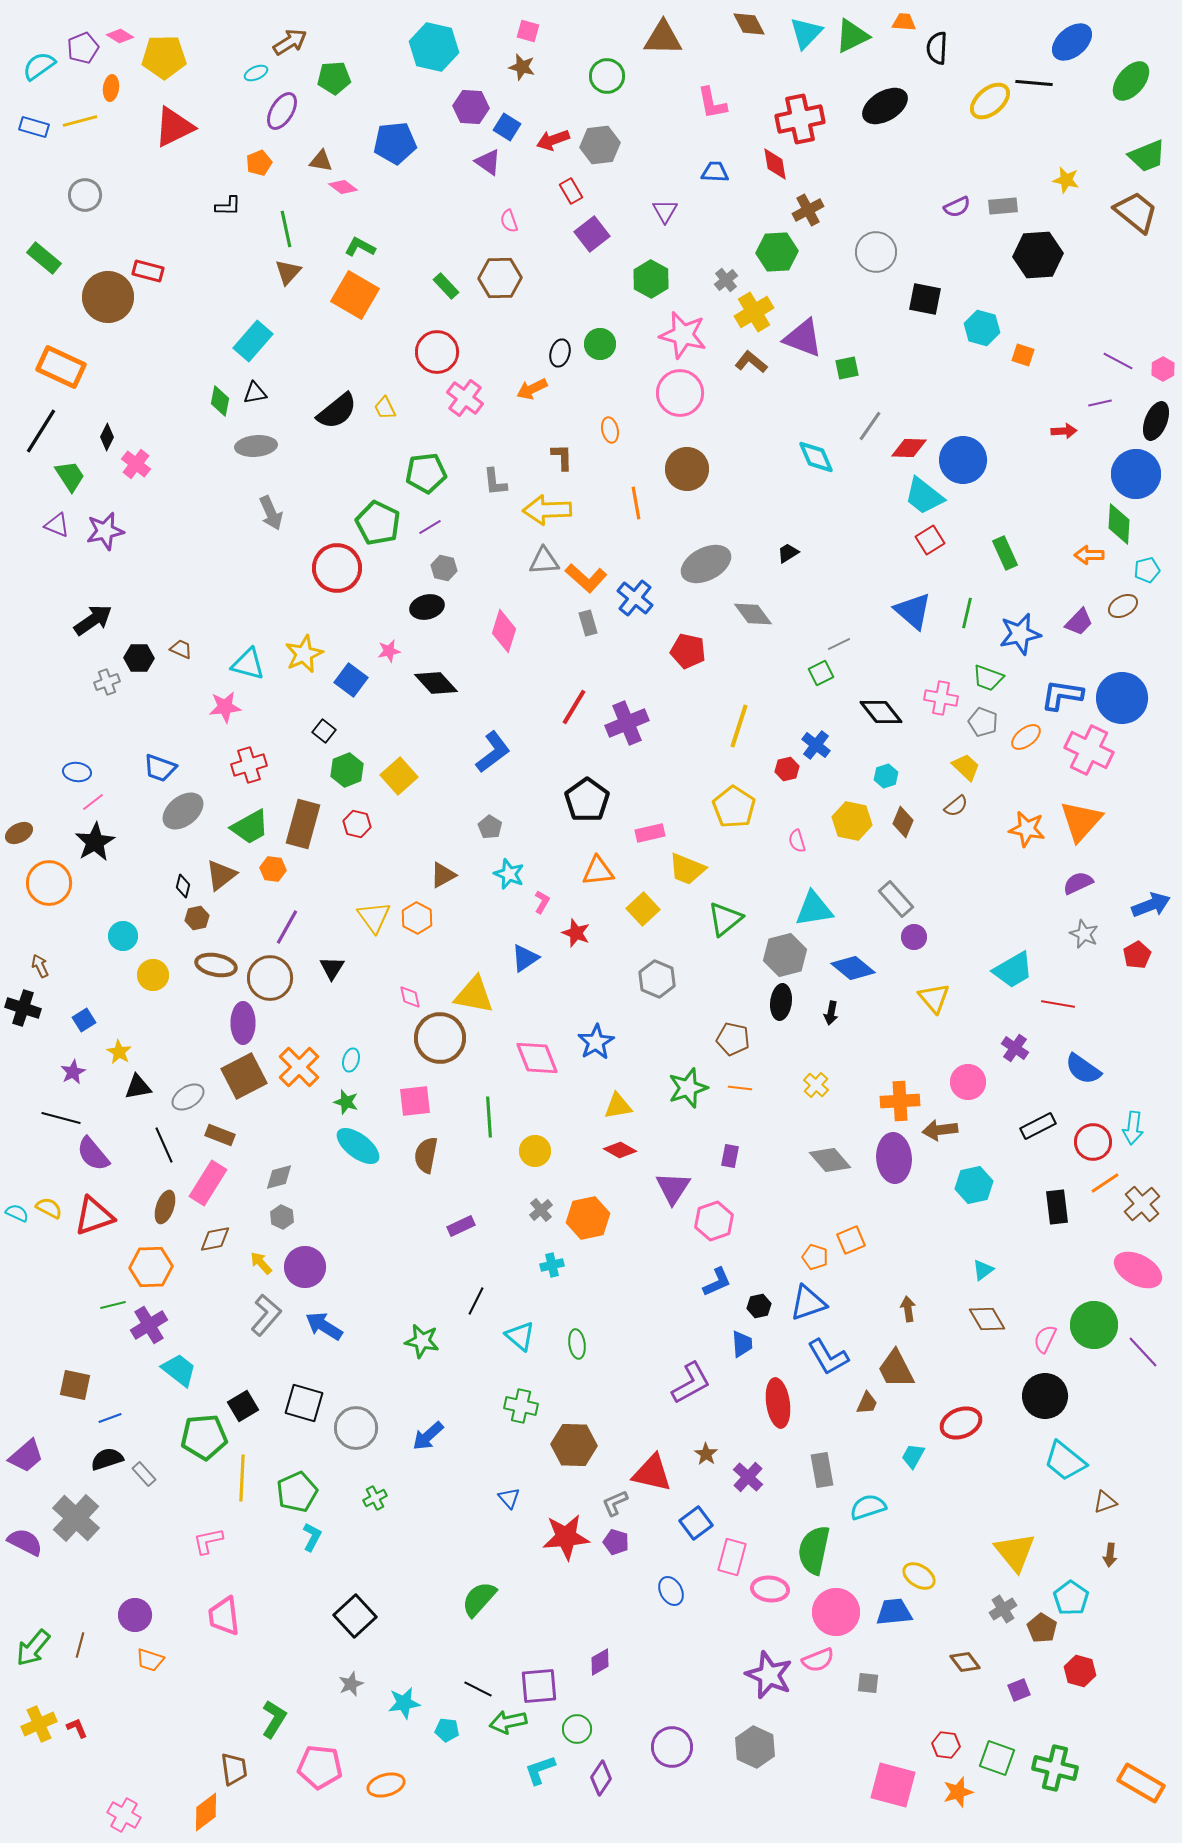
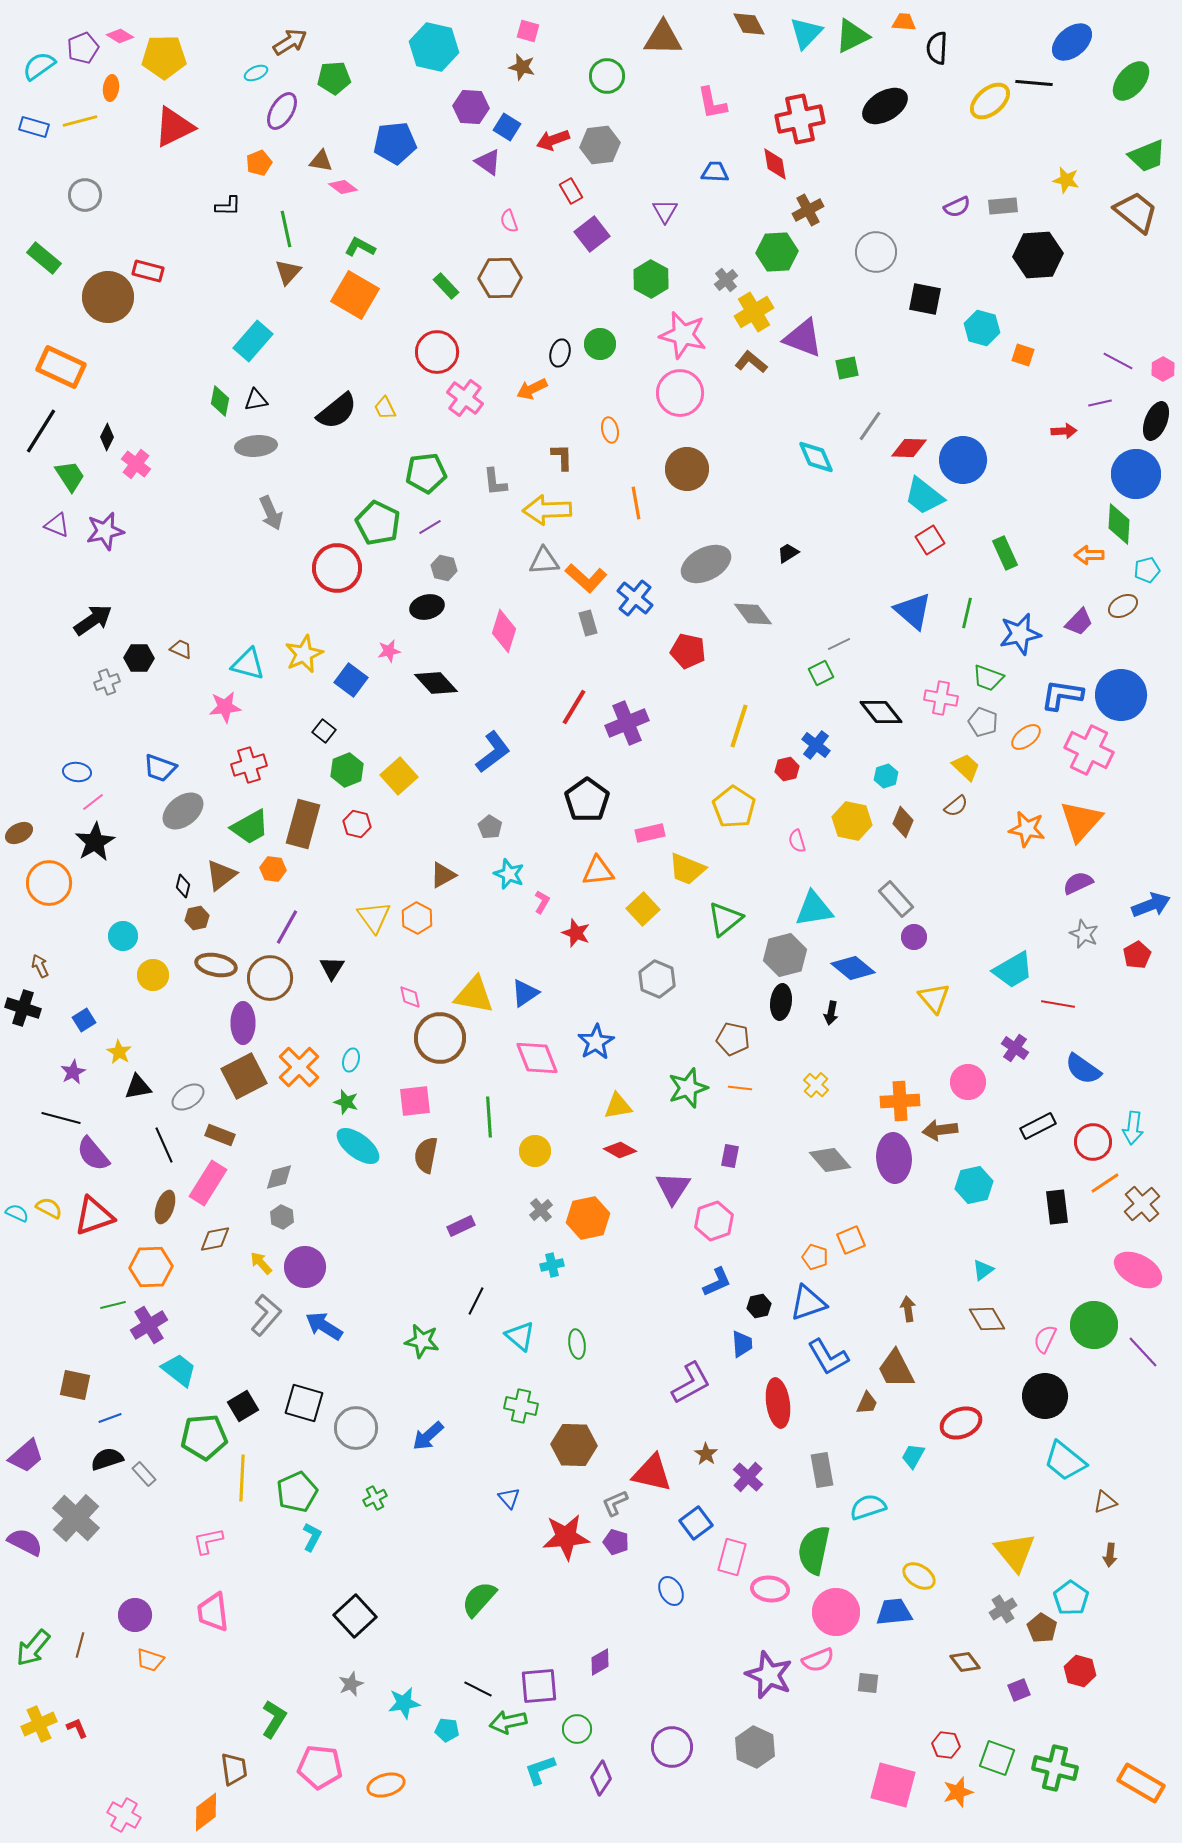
black triangle at (255, 393): moved 1 px right, 7 px down
blue circle at (1122, 698): moved 1 px left, 3 px up
blue triangle at (525, 958): moved 35 px down
pink trapezoid at (224, 1616): moved 11 px left, 4 px up
